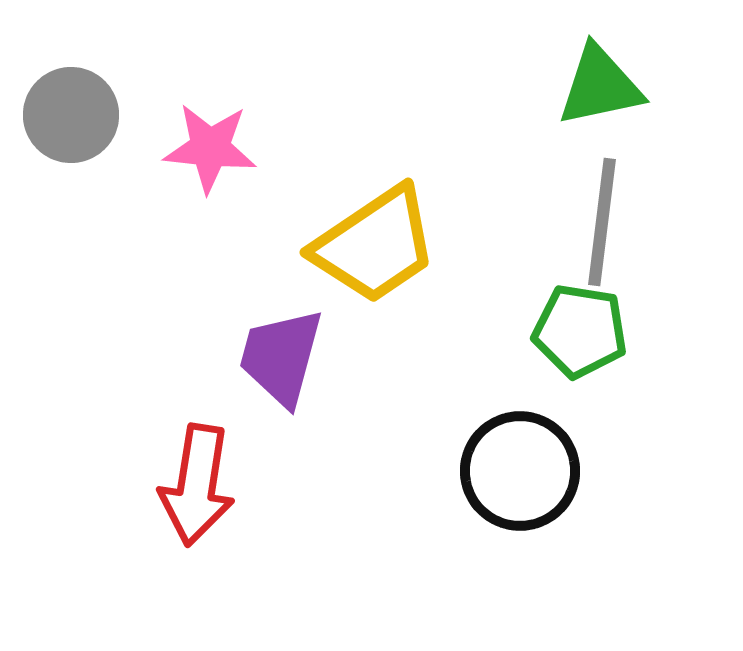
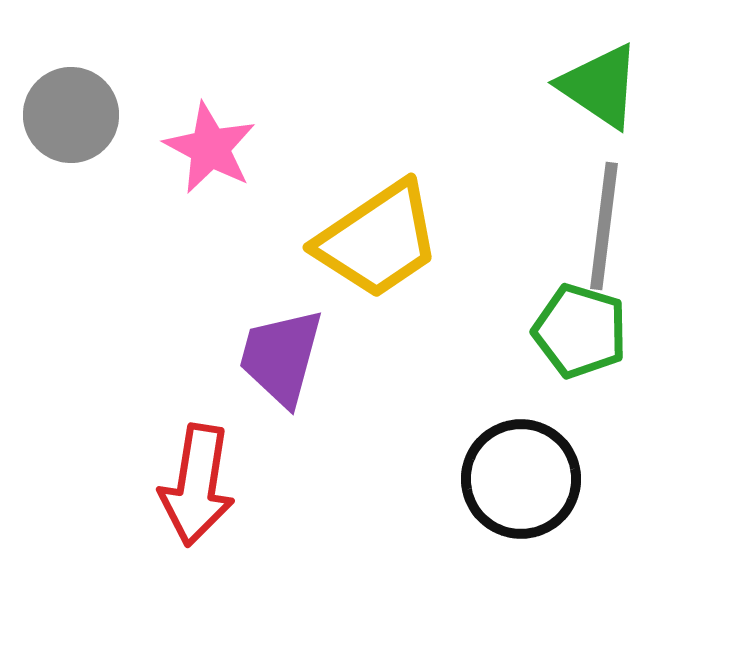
green triangle: rotated 46 degrees clockwise
pink star: rotated 22 degrees clockwise
gray line: moved 2 px right, 4 px down
yellow trapezoid: moved 3 px right, 5 px up
green pentagon: rotated 8 degrees clockwise
black circle: moved 1 px right, 8 px down
